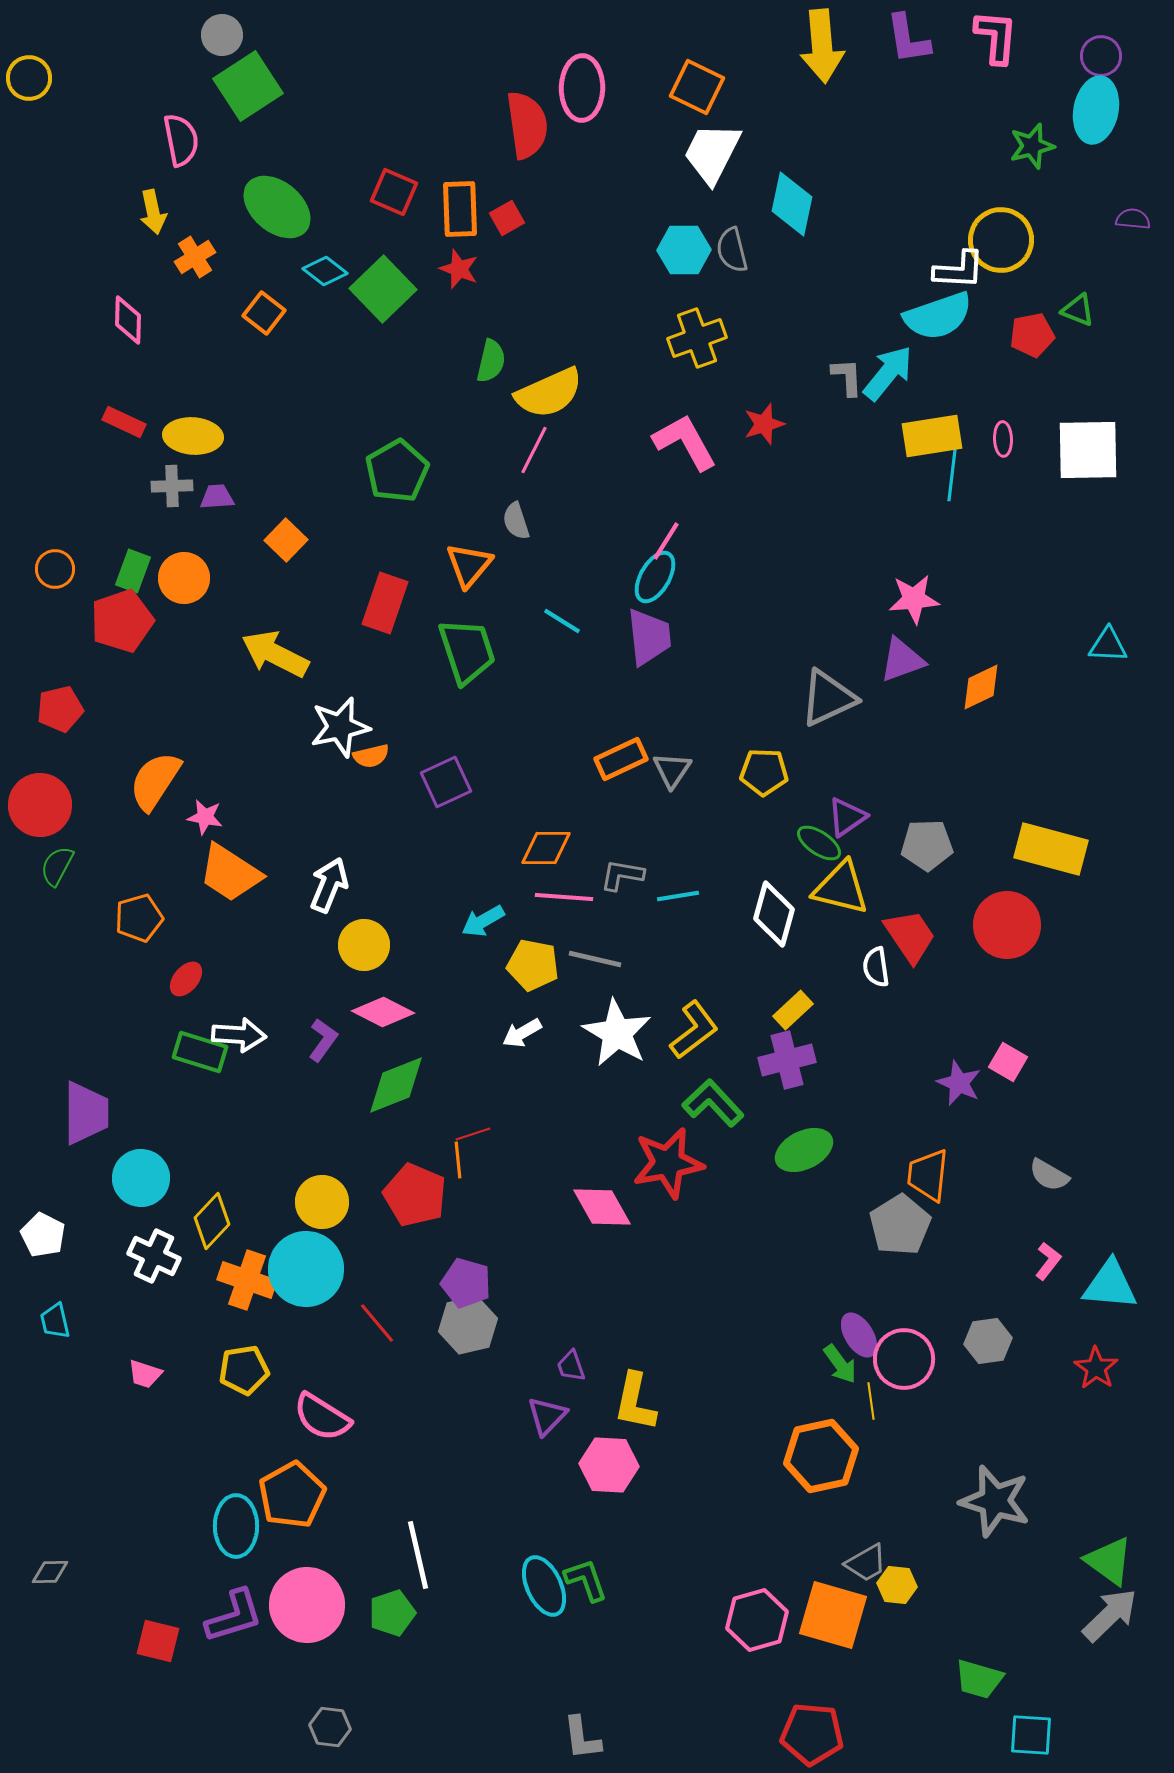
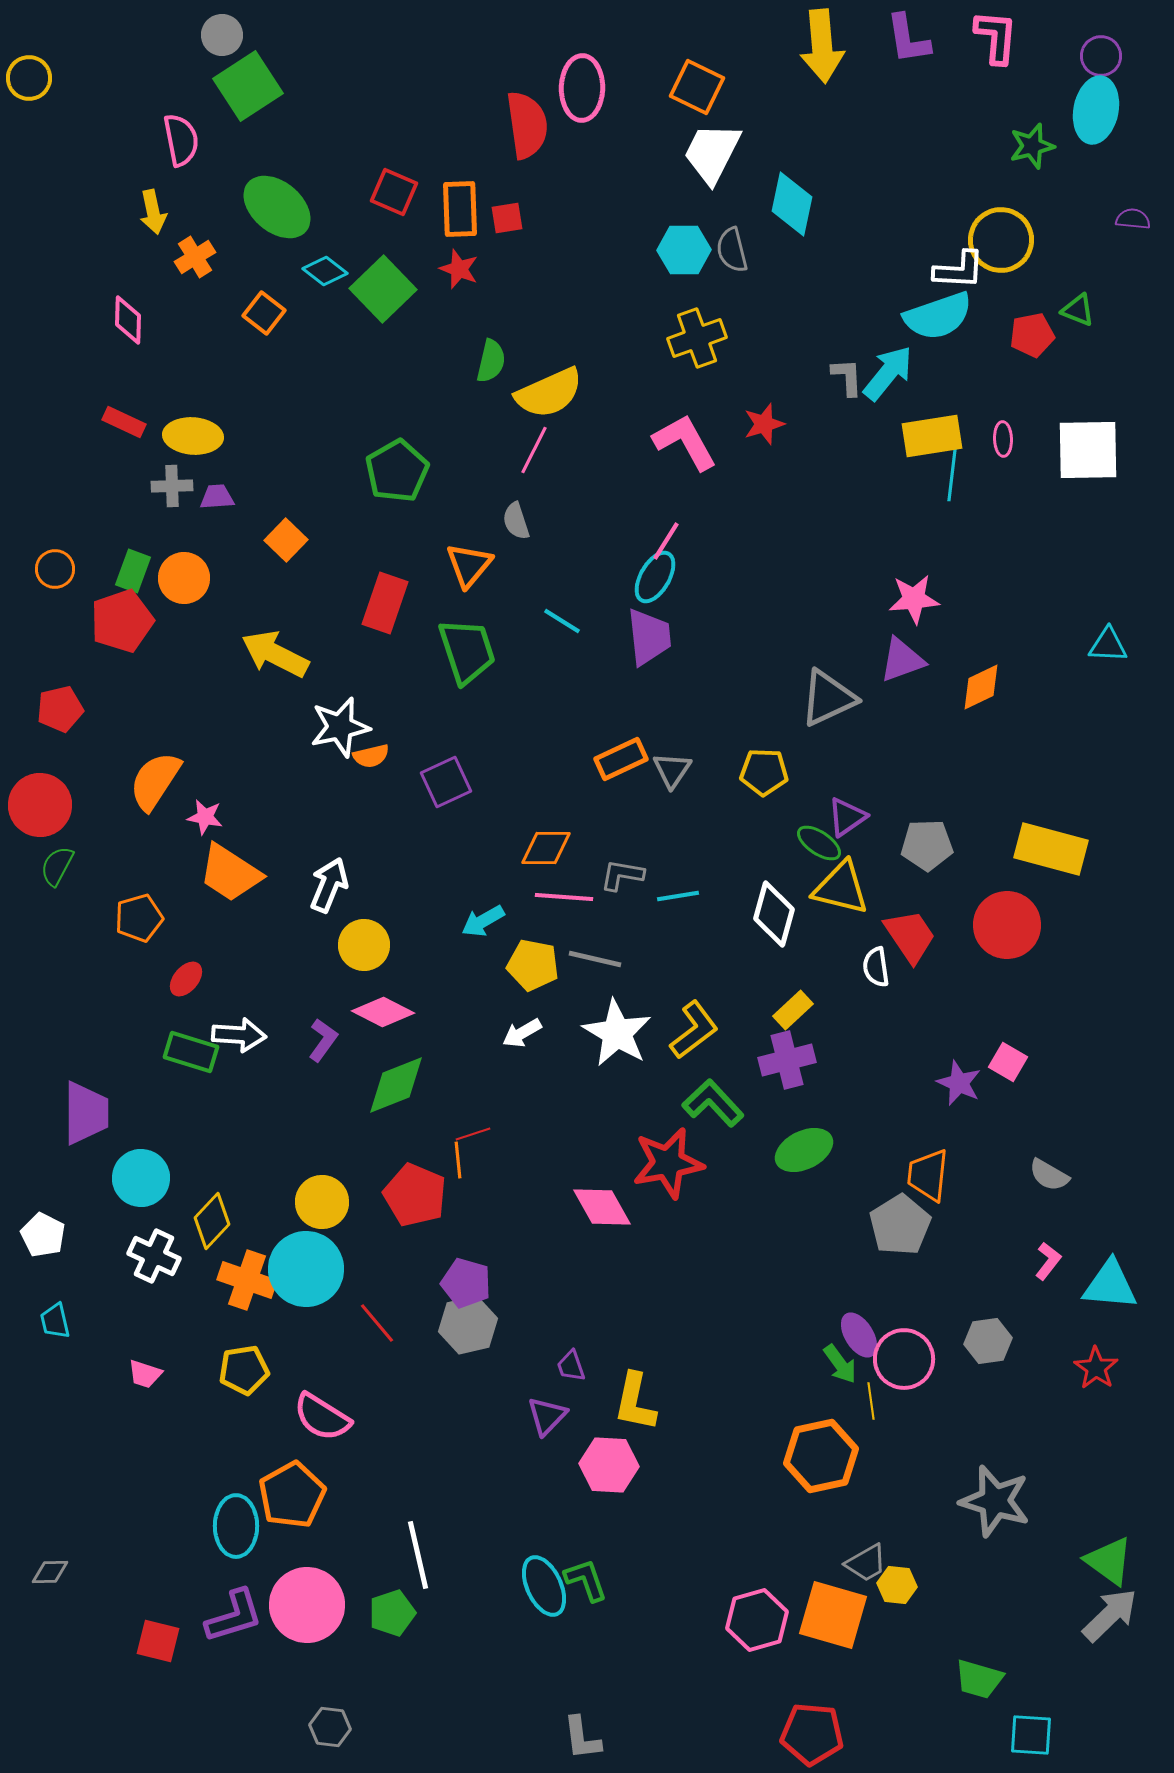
red square at (507, 218): rotated 20 degrees clockwise
green rectangle at (200, 1052): moved 9 px left
